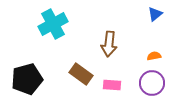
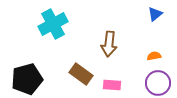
purple circle: moved 6 px right
